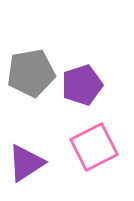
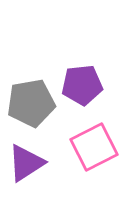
gray pentagon: moved 30 px down
purple pentagon: rotated 12 degrees clockwise
